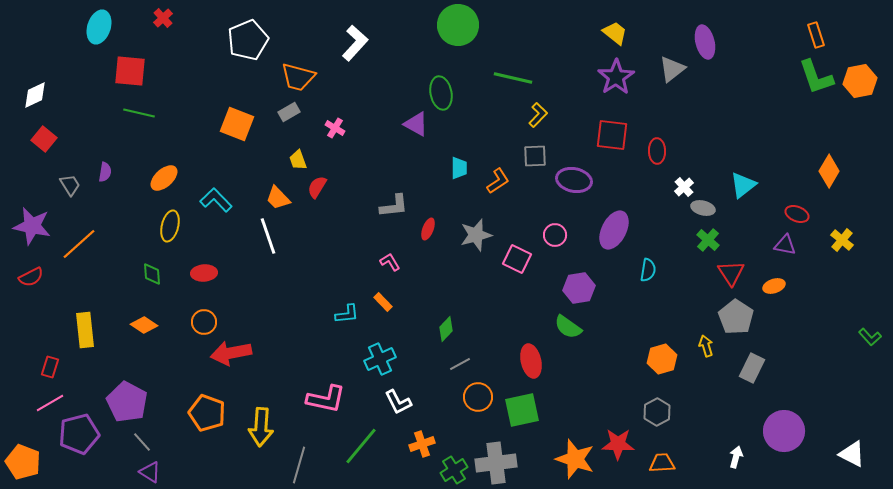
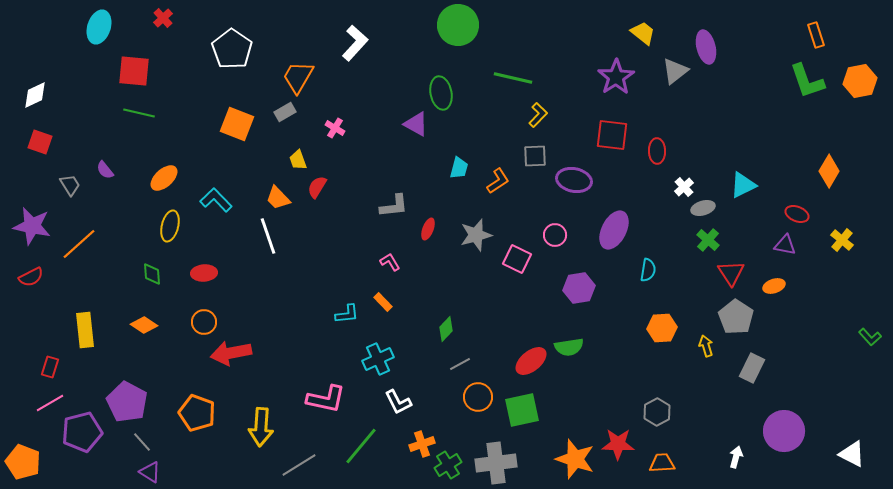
yellow trapezoid at (615, 33): moved 28 px right
white pentagon at (248, 40): moved 16 px left, 9 px down; rotated 15 degrees counterclockwise
purple ellipse at (705, 42): moved 1 px right, 5 px down
gray triangle at (672, 69): moved 3 px right, 2 px down
red square at (130, 71): moved 4 px right
orange trapezoid at (298, 77): rotated 105 degrees clockwise
green L-shape at (816, 77): moved 9 px left, 4 px down
gray rectangle at (289, 112): moved 4 px left
red square at (44, 139): moved 4 px left, 3 px down; rotated 20 degrees counterclockwise
cyan trapezoid at (459, 168): rotated 15 degrees clockwise
purple semicircle at (105, 172): moved 2 px up; rotated 132 degrees clockwise
cyan triangle at (743, 185): rotated 12 degrees clockwise
gray ellipse at (703, 208): rotated 30 degrees counterclockwise
green semicircle at (568, 327): moved 1 px right, 20 px down; rotated 44 degrees counterclockwise
cyan cross at (380, 359): moved 2 px left
orange hexagon at (662, 359): moved 31 px up; rotated 12 degrees clockwise
red ellipse at (531, 361): rotated 64 degrees clockwise
orange pentagon at (207, 413): moved 10 px left
purple pentagon at (79, 434): moved 3 px right, 2 px up
gray line at (299, 465): rotated 42 degrees clockwise
green cross at (454, 470): moved 6 px left, 5 px up
